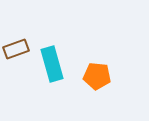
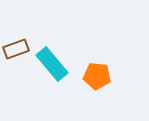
cyan rectangle: rotated 24 degrees counterclockwise
